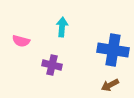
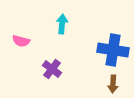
cyan arrow: moved 3 px up
purple cross: moved 4 px down; rotated 24 degrees clockwise
brown arrow: moved 3 px right, 1 px up; rotated 60 degrees counterclockwise
